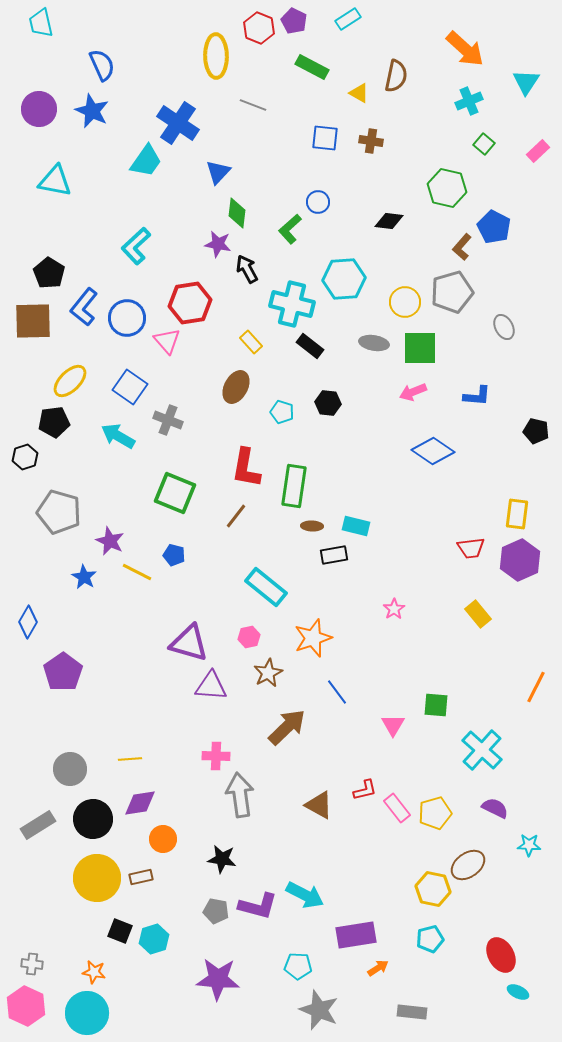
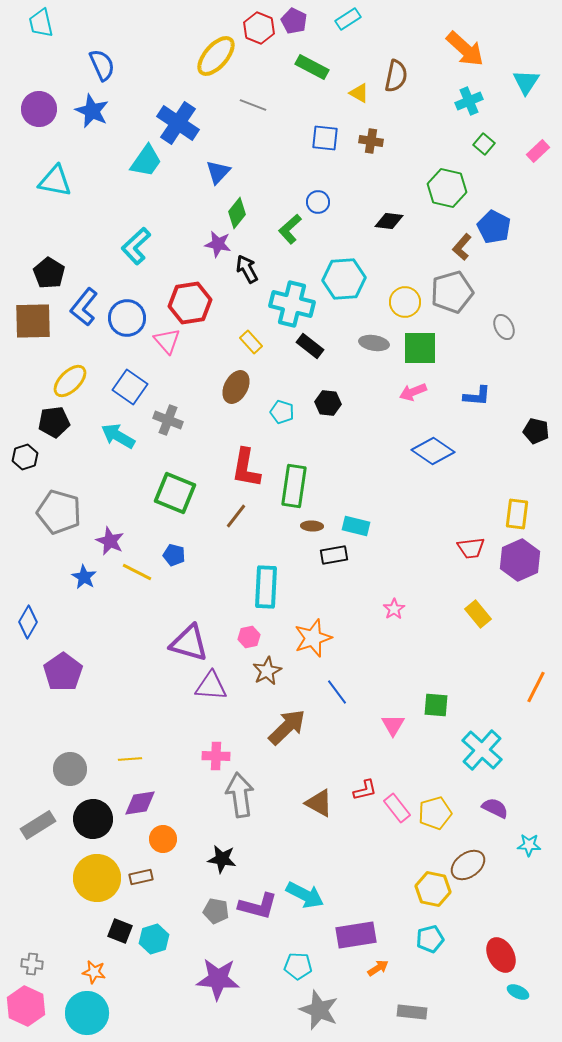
yellow ellipse at (216, 56): rotated 42 degrees clockwise
green diamond at (237, 213): rotated 32 degrees clockwise
cyan rectangle at (266, 587): rotated 54 degrees clockwise
brown star at (268, 673): moved 1 px left, 2 px up
brown triangle at (319, 805): moved 2 px up
